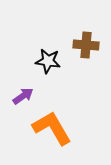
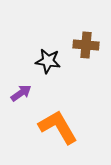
purple arrow: moved 2 px left, 3 px up
orange L-shape: moved 6 px right, 1 px up
